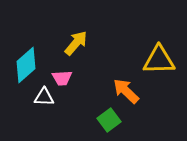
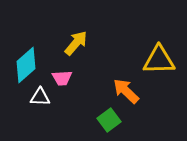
white triangle: moved 4 px left
